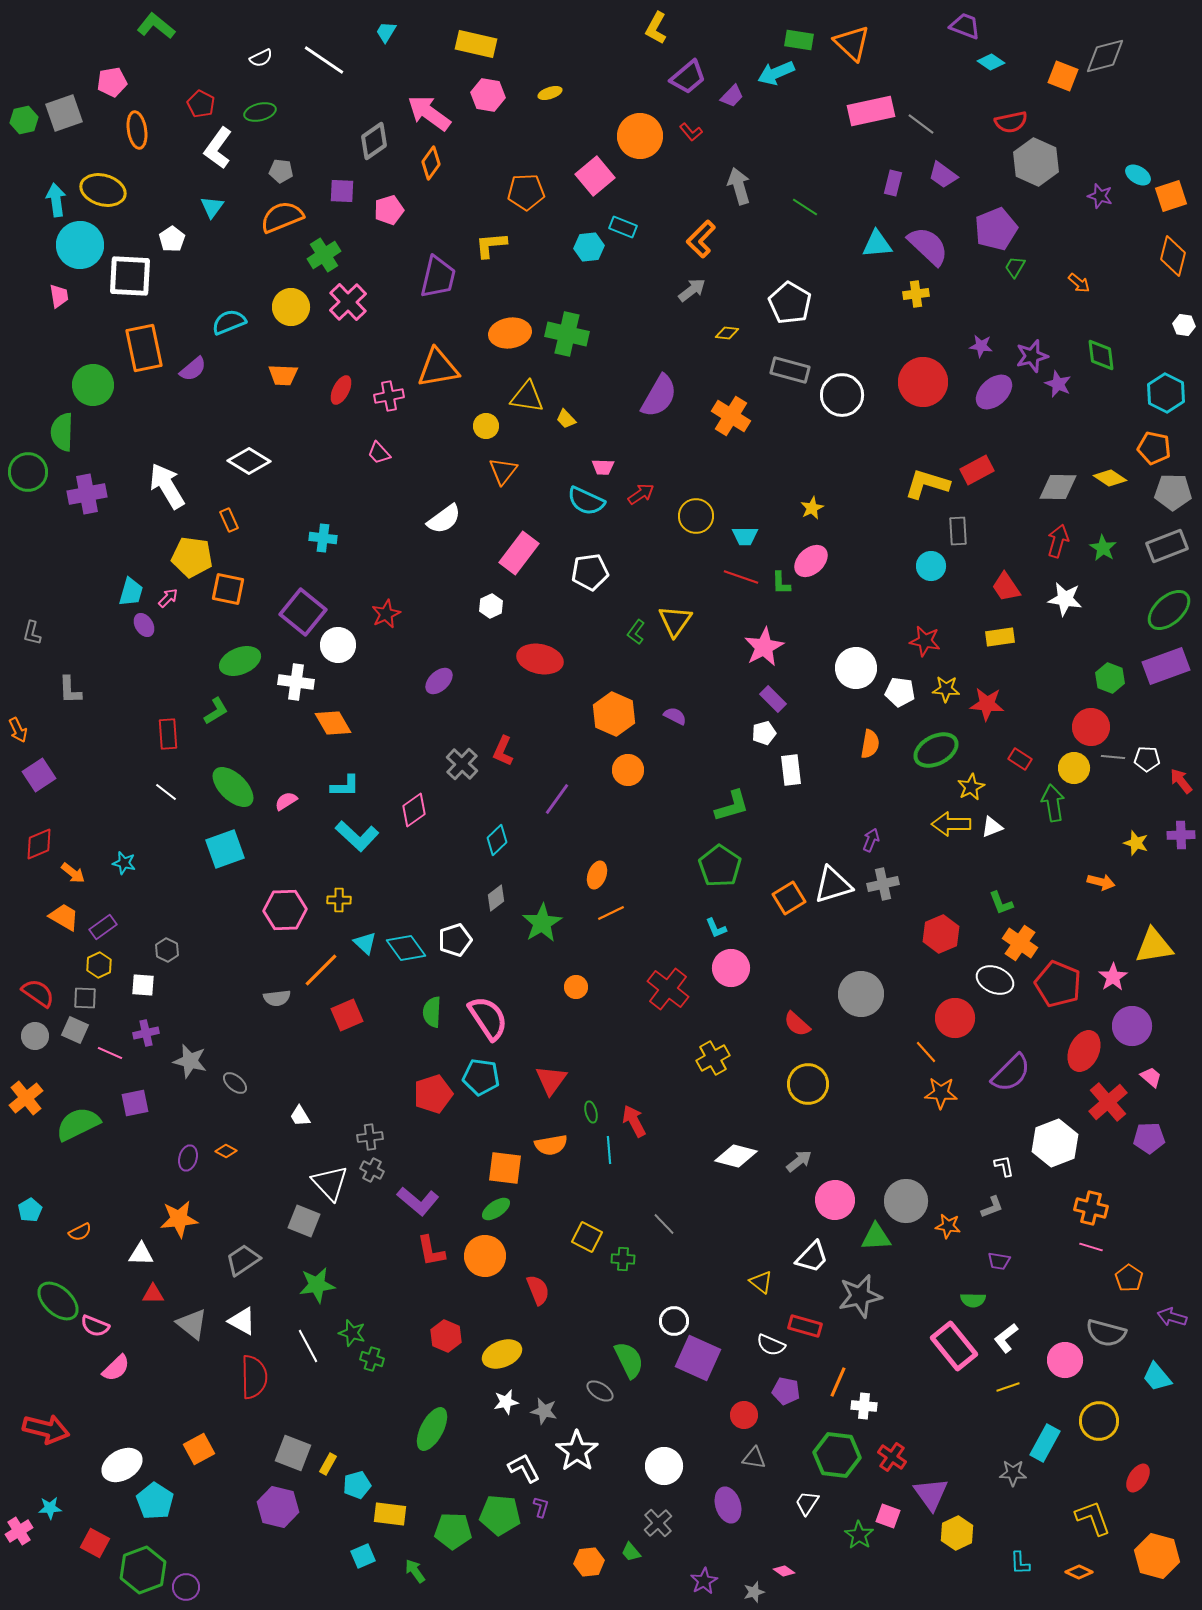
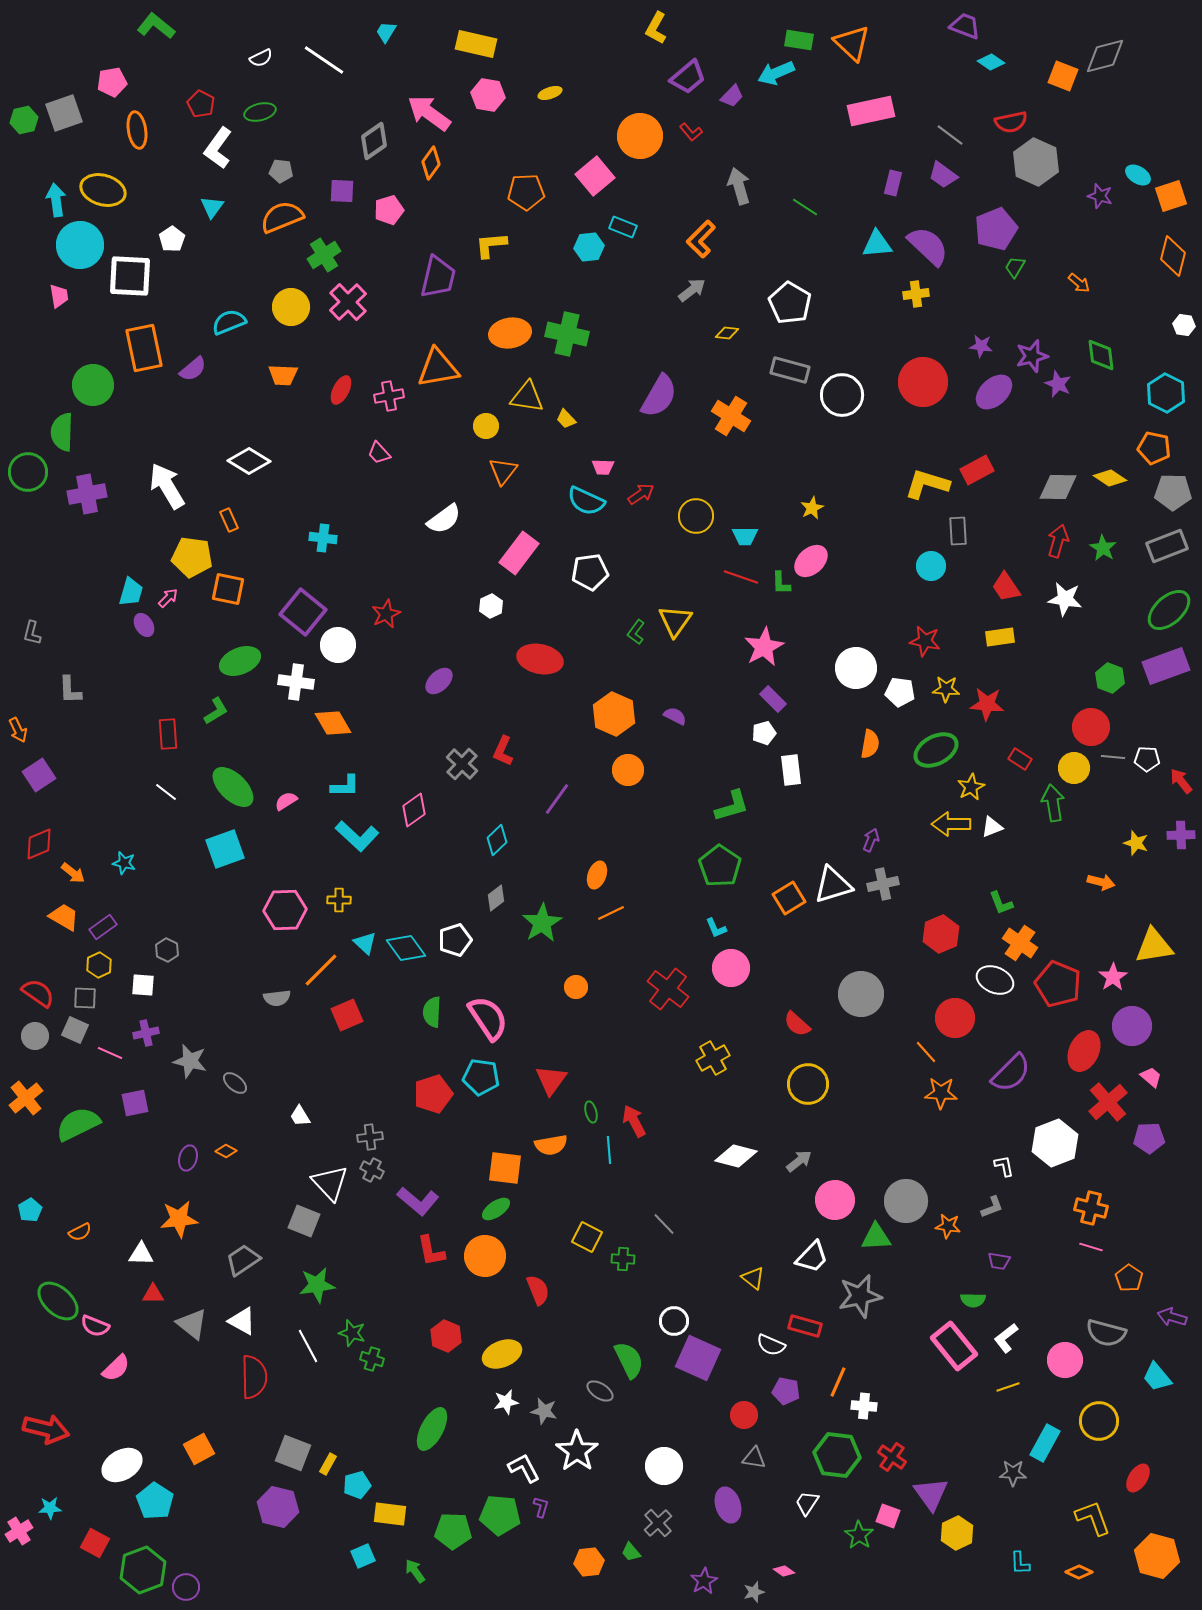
gray line at (921, 124): moved 29 px right, 11 px down
yellow triangle at (761, 1282): moved 8 px left, 4 px up
